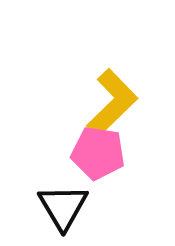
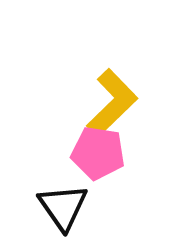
black triangle: rotated 4 degrees counterclockwise
